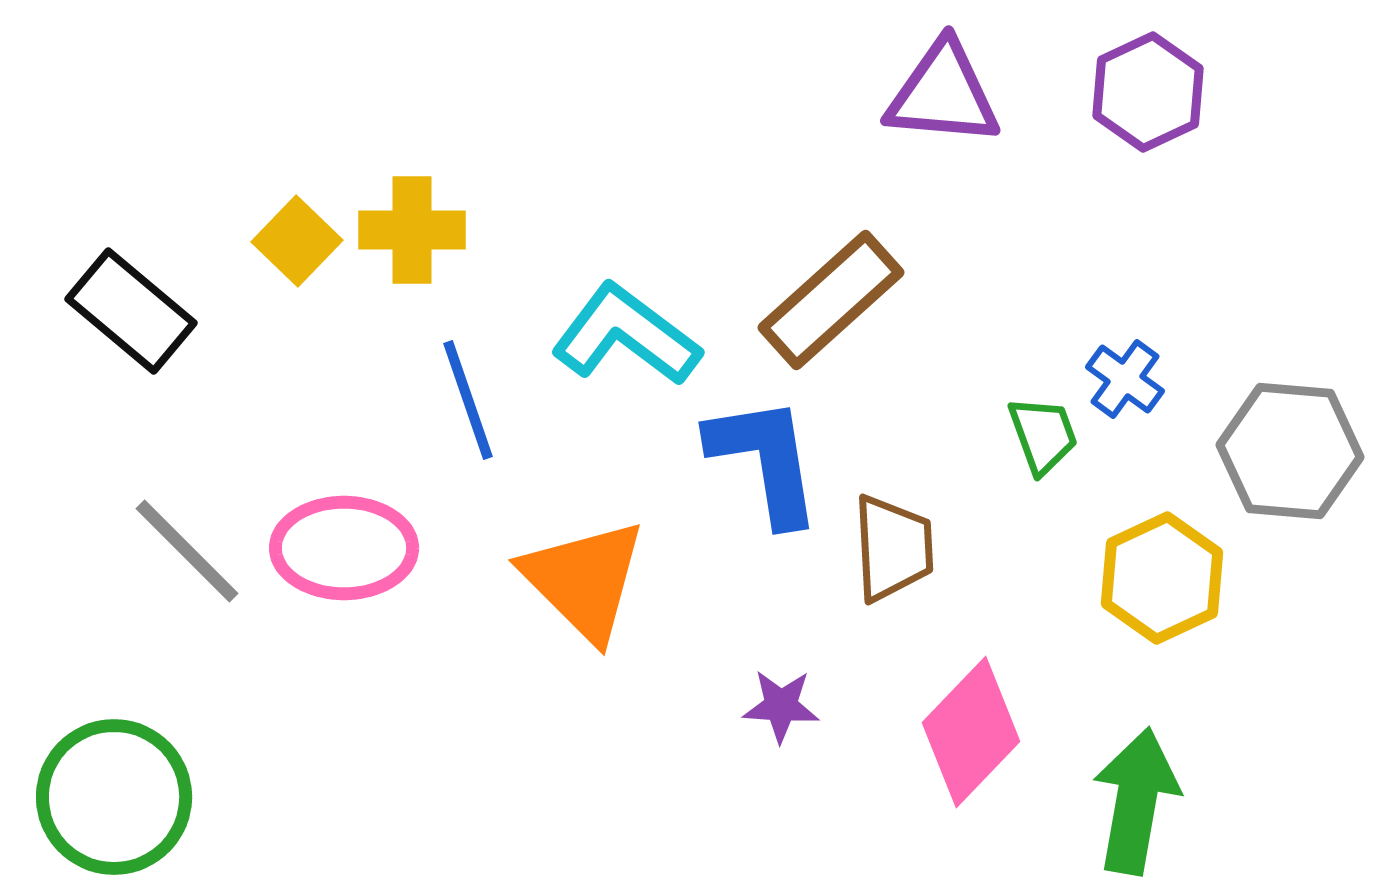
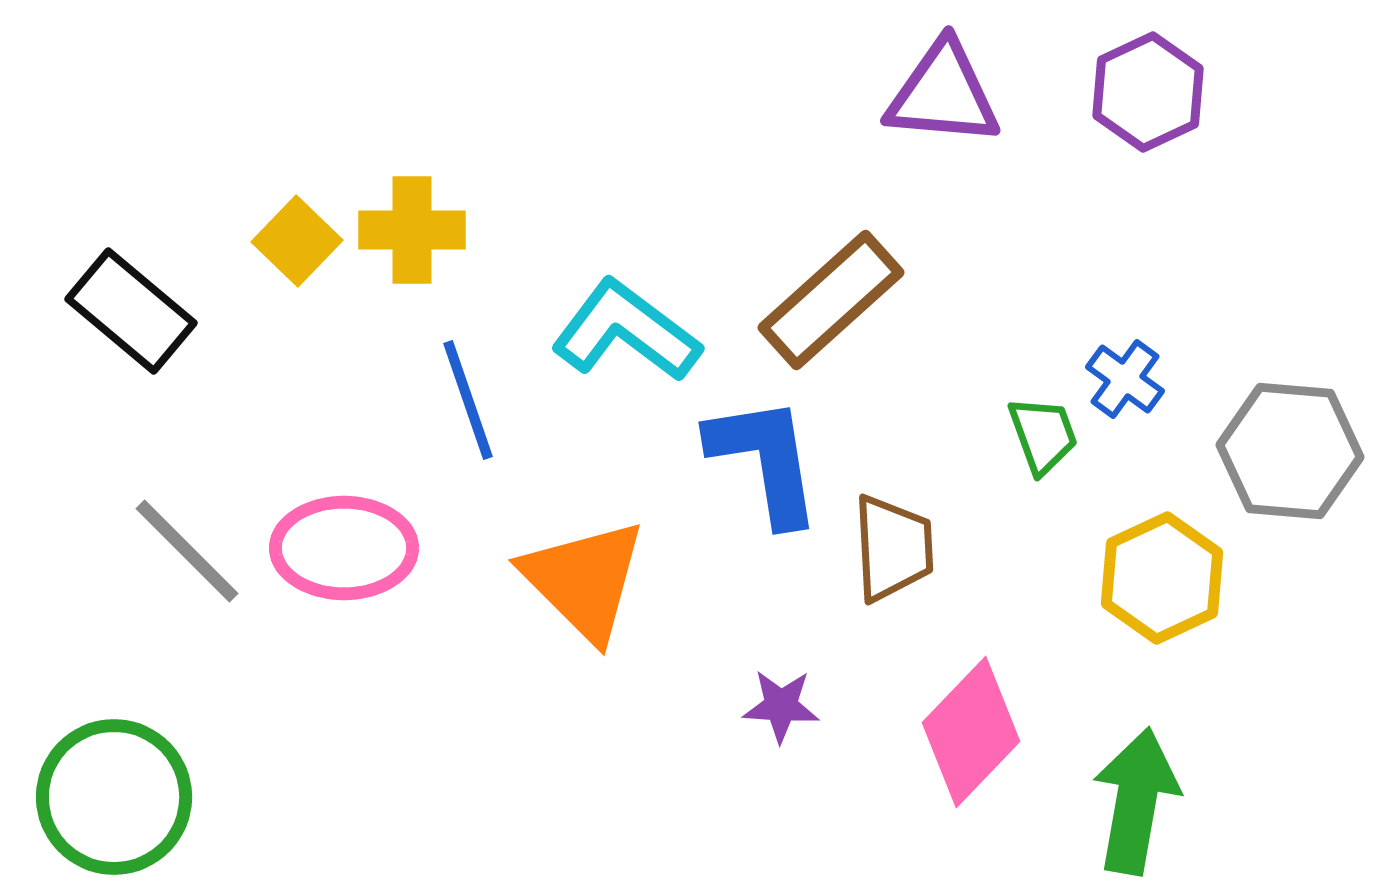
cyan L-shape: moved 4 px up
